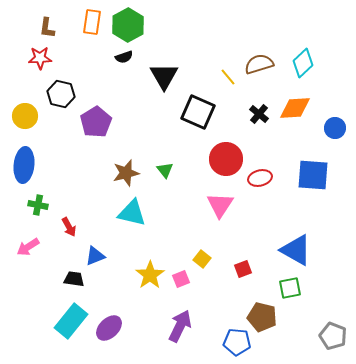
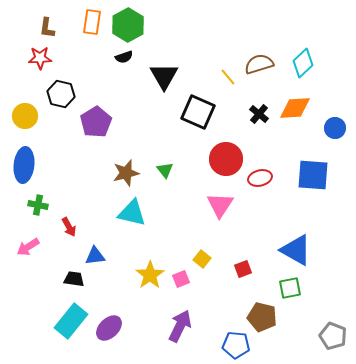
blue triangle at (95, 256): rotated 15 degrees clockwise
blue pentagon at (237, 342): moved 1 px left, 3 px down
